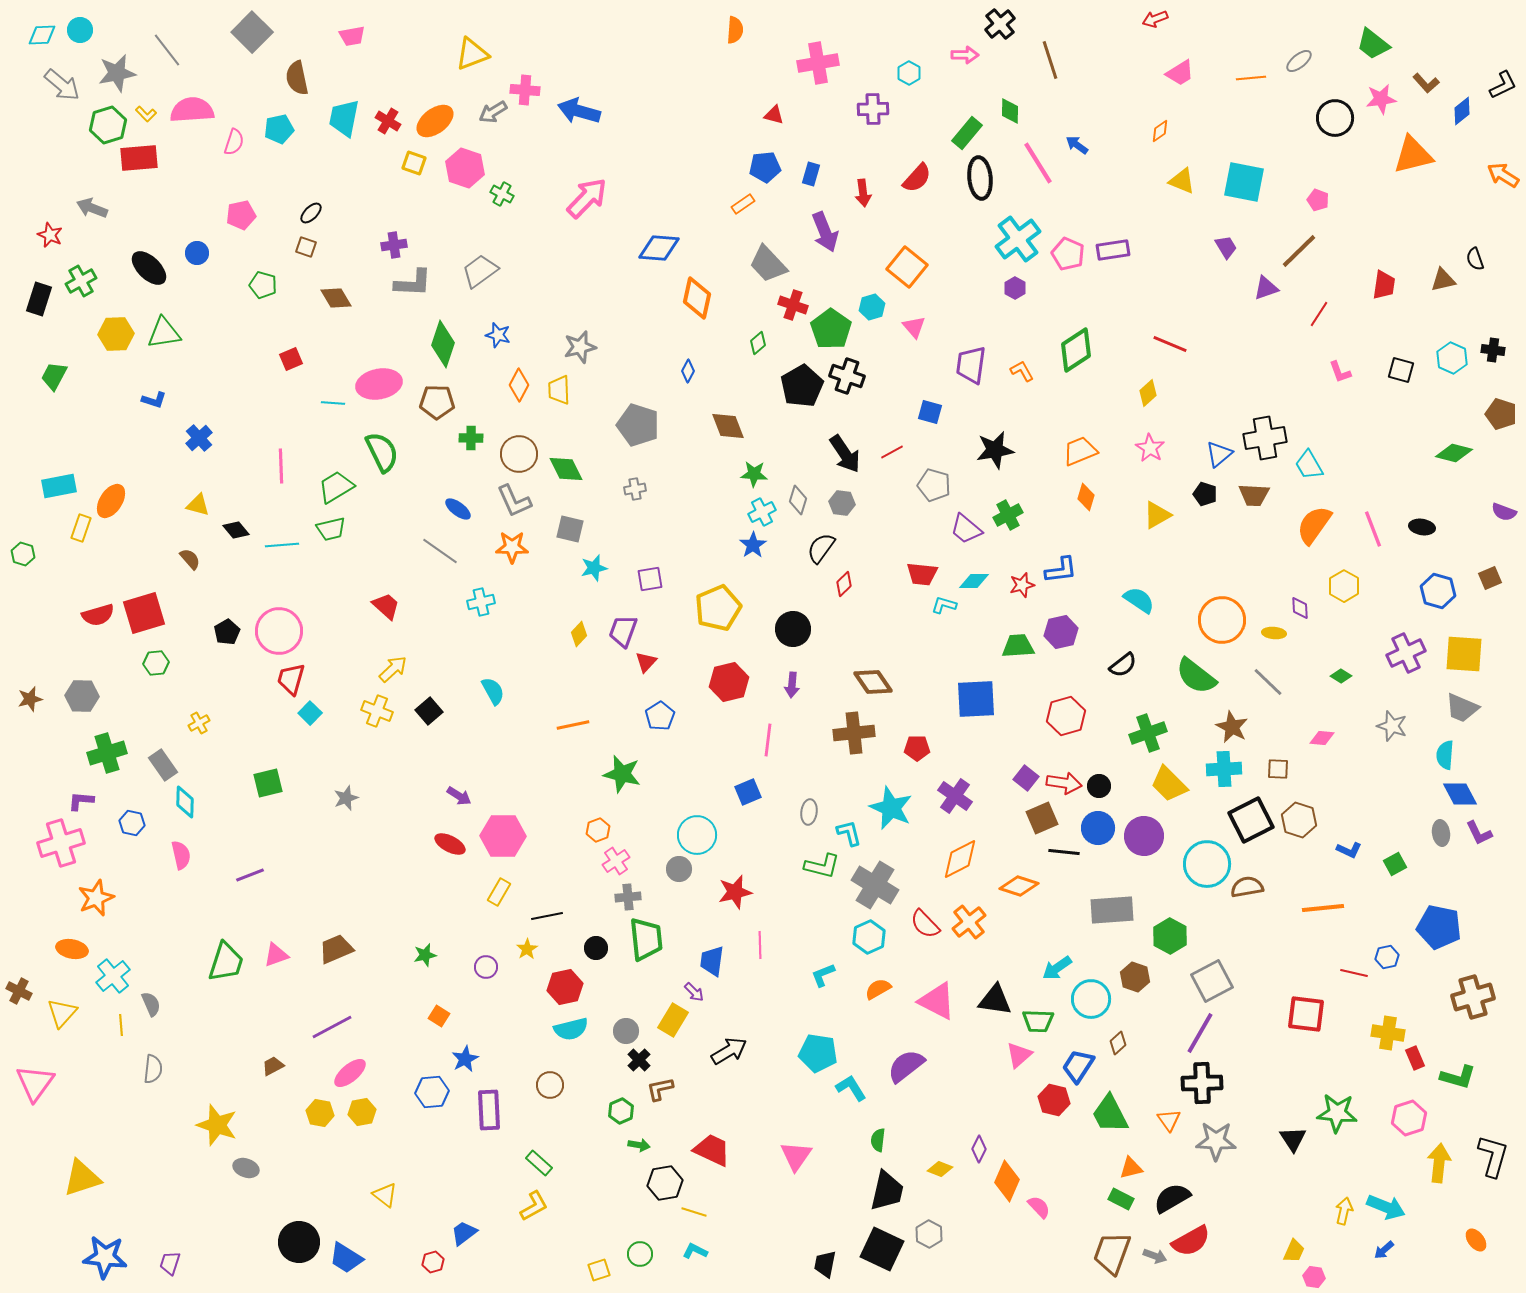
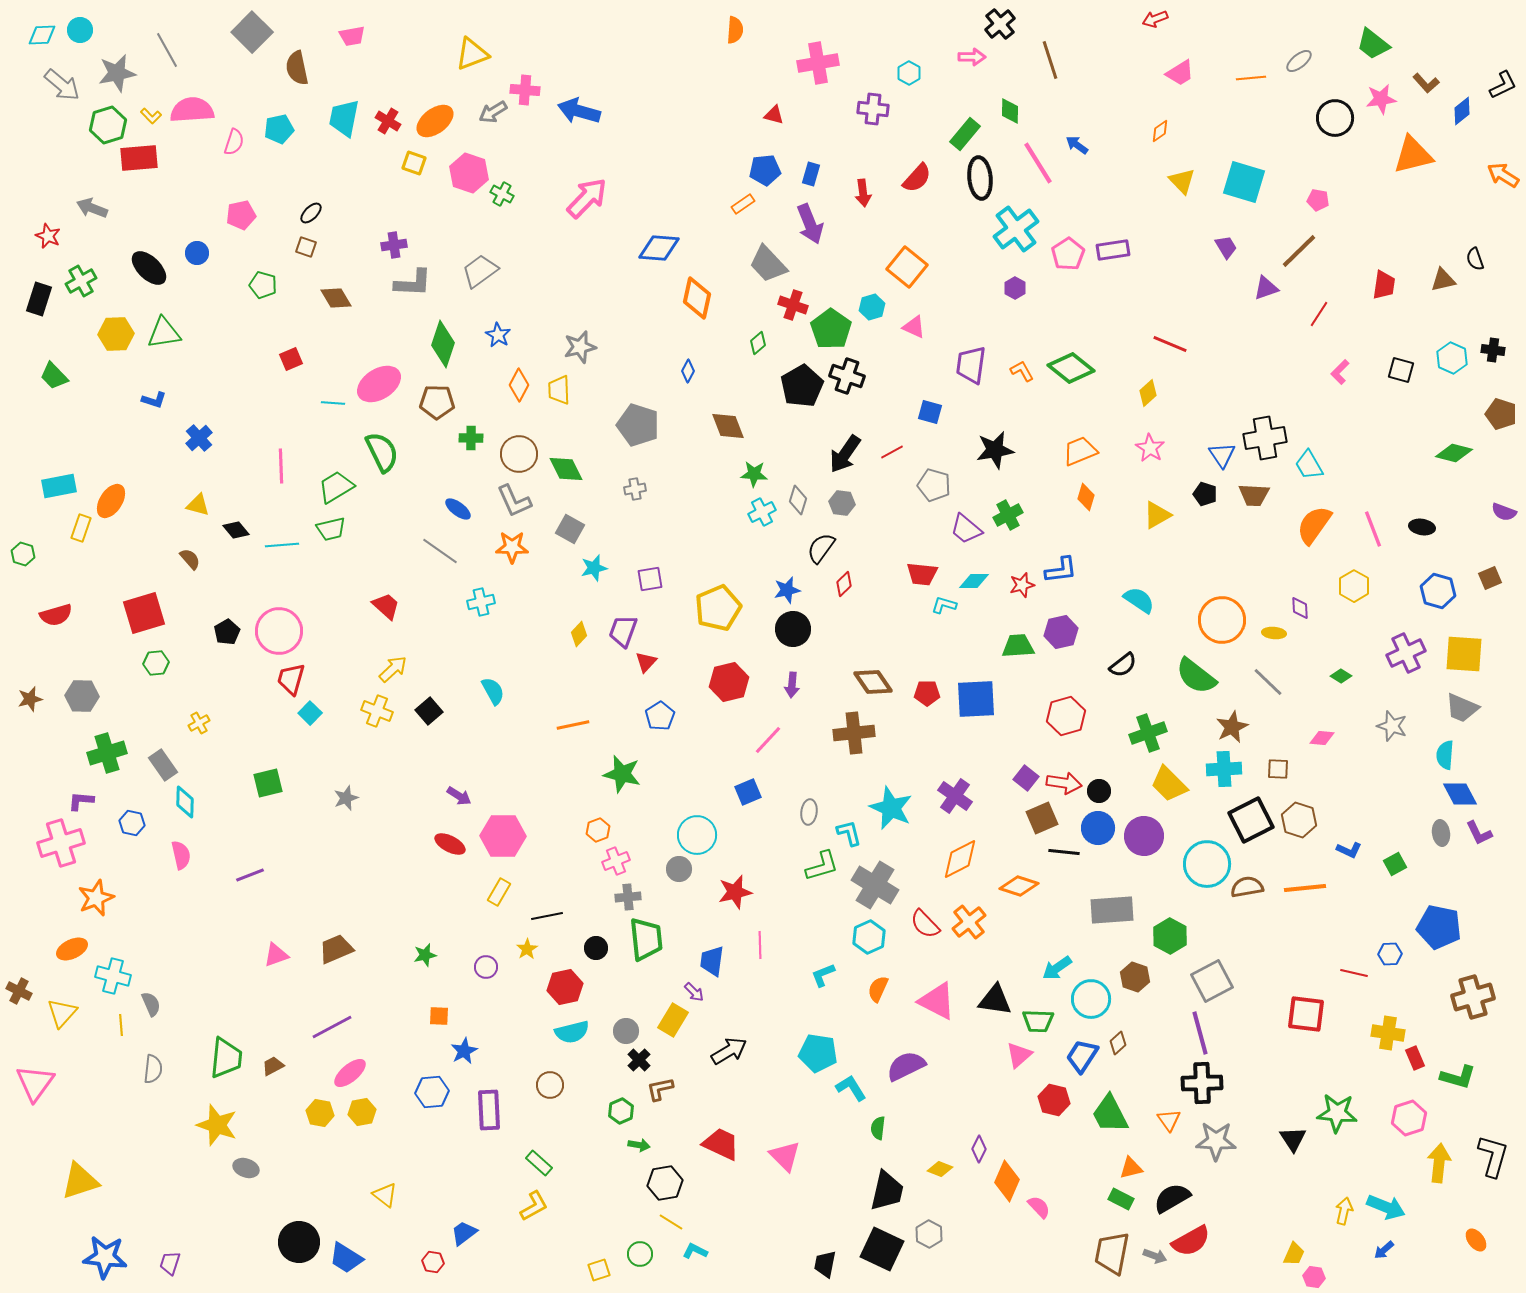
gray line at (167, 50): rotated 9 degrees clockwise
pink arrow at (965, 55): moved 7 px right, 2 px down
brown semicircle at (297, 78): moved 10 px up
purple cross at (873, 109): rotated 8 degrees clockwise
yellow L-shape at (146, 114): moved 5 px right, 2 px down
green rectangle at (967, 133): moved 2 px left, 1 px down
blue pentagon at (765, 167): moved 3 px down
pink hexagon at (465, 168): moved 4 px right, 5 px down
yellow triangle at (1182, 181): rotated 24 degrees clockwise
cyan square at (1244, 182): rotated 6 degrees clockwise
pink pentagon at (1318, 200): rotated 10 degrees counterclockwise
purple arrow at (825, 232): moved 15 px left, 8 px up
red star at (50, 235): moved 2 px left, 1 px down
cyan cross at (1018, 239): moved 2 px left, 10 px up
pink pentagon at (1068, 254): rotated 16 degrees clockwise
pink triangle at (914, 327): rotated 25 degrees counterclockwise
blue star at (498, 335): rotated 15 degrees clockwise
green diamond at (1076, 350): moved 5 px left, 18 px down; rotated 72 degrees clockwise
pink L-shape at (1340, 372): rotated 65 degrees clockwise
green trapezoid at (54, 376): rotated 72 degrees counterclockwise
pink ellipse at (379, 384): rotated 21 degrees counterclockwise
black arrow at (845, 454): rotated 69 degrees clockwise
blue triangle at (1219, 454): moved 3 px right, 1 px down; rotated 24 degrees counterclockwise
gray square at (570, 529): rotated 16 degrees clockwise
blue star at (753, 545): moved 34 px right, 45 px down; rotated 20 degrees clockwise
yellow hexagon at (1344, 586): moved 10 px right
red semicircle at (98, 615): moved 42 px left
brown star at (1232, 727): rotated 20 degrees clockwise
pink line at (768, 740): rotated 36 degrees clockwise
red pentagon at (917, 748): moved 10 px right, 55 px up
black circle at (1099, 786): moved 5 px down
pink cross at (616, 861): rotated 12 degrees clockwise
green L-shape at (822, 866): rotated 30 degrees counterclockwise
orange line at (1323, 908): moved 18 px left, 20 px up
orange ellipse at (72, 949): rotated 36 degrees counterclockwise
blue hexagon at (1387, 957): moved 3 px right, 3 px up; rotated 10 degrees clockwise
green trapezoid at (226, 962): moved 96 px down; rotated 12 degrees counterclockwise
cyan cross at (113, 976): rotated 36 degrees counterclockwise
orange semicircle at (878, 989): rotated 36 degrees counterclockwise
orange square at (439, 1016): rotated 30 degrees counterclockwise
cyan semicircle at (571, 1029): moved 1 px right, 3 px down
purple line at (1200, 1033): rotated 45 degrees counterclockwise
blue star at (465, 1059): moved 1 px left, 8 px up
purple semicircle at (906, 1066): rotated 12 degrees clockwise
blue trapezoid at (1078, 1066): moved 4 px right, 10 px up
green semicircle at (878, 1140): moved 12 px up
red trapezoid at (712, 1150): moved 9 px right, 6 px up
pink triangle at (796, 1156): moved 11 px left; rotated 20 degrees counterclockwise
yellow triangle at (82, 1178): moved 2 px left, 3 px down
yellow line at (694, 1212): moved 23 px left, 10 px down; rotated 15 degrees clockwise
yellow trapezoid at (1294, 1251): moved 3 px down
brown trapezoid at (1112, 1253): rotated 9 degrees counterclockwise
red hexagon at (433, 1262): rotated 25 degrees clockwise
